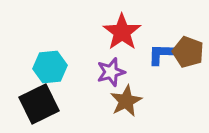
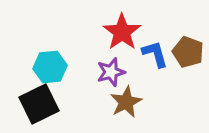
blue L-shape: moved 7 px left; rotated 72 degrees clockwise
brown star: moved 1 px down
